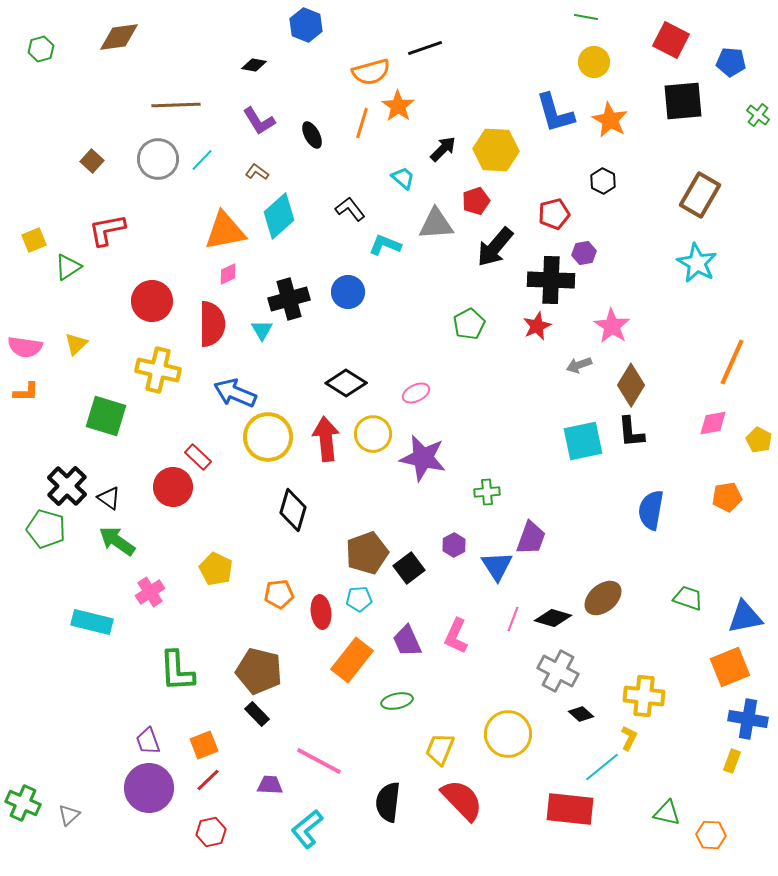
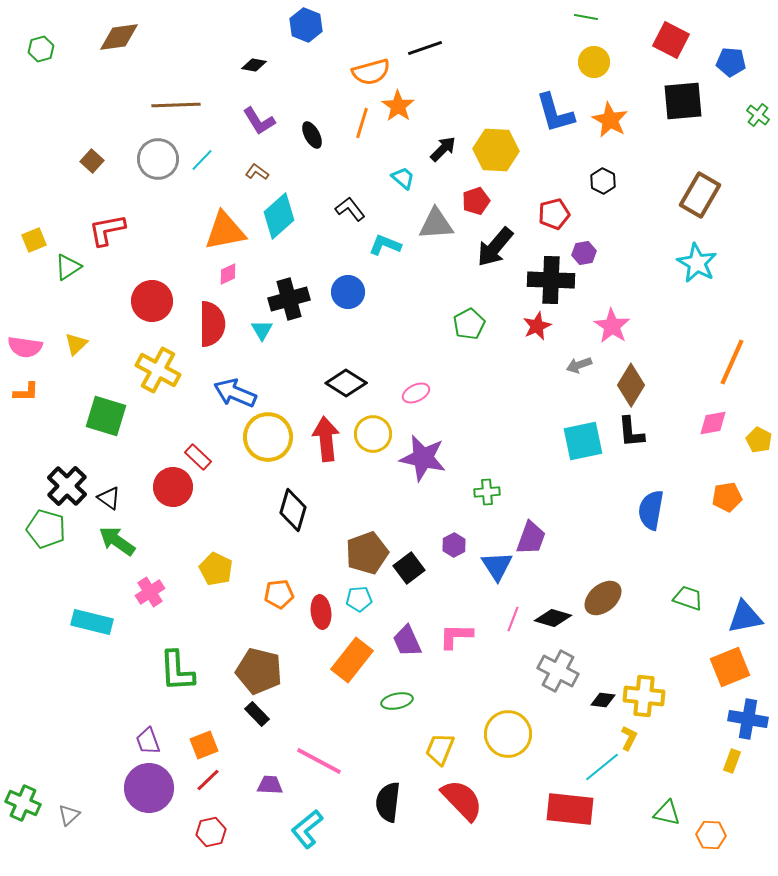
yellow cross at (158, 370): rotated 15 degrees clockwise
pink L-shape at (456, 636): rotated 66 degrees clockwise
black diamond at (581, 714): moved 22 px right, 14 px up; rotated 35 degrees counterclockwise
